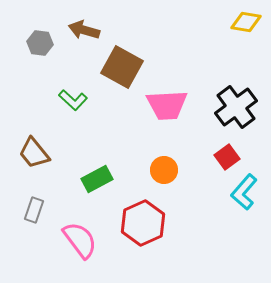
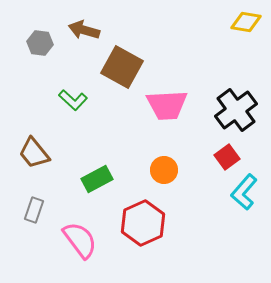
black cross: moved 3 px down
